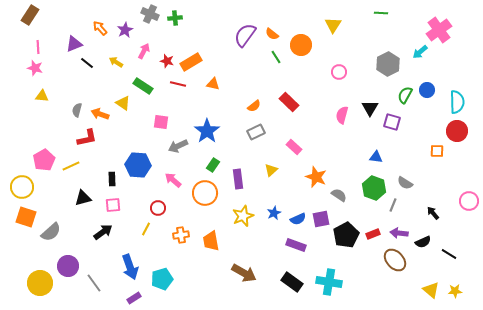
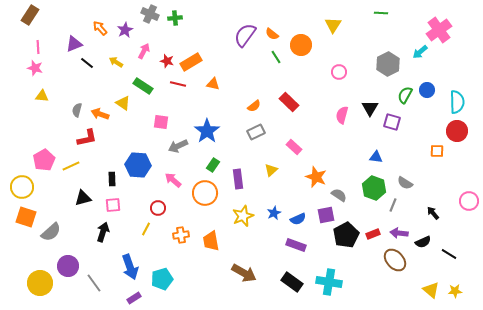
purple square at (321, 219): moved 5 px right, 4 px up
black arrow at (103, 232): rotated 36 degrees counterclockwise
